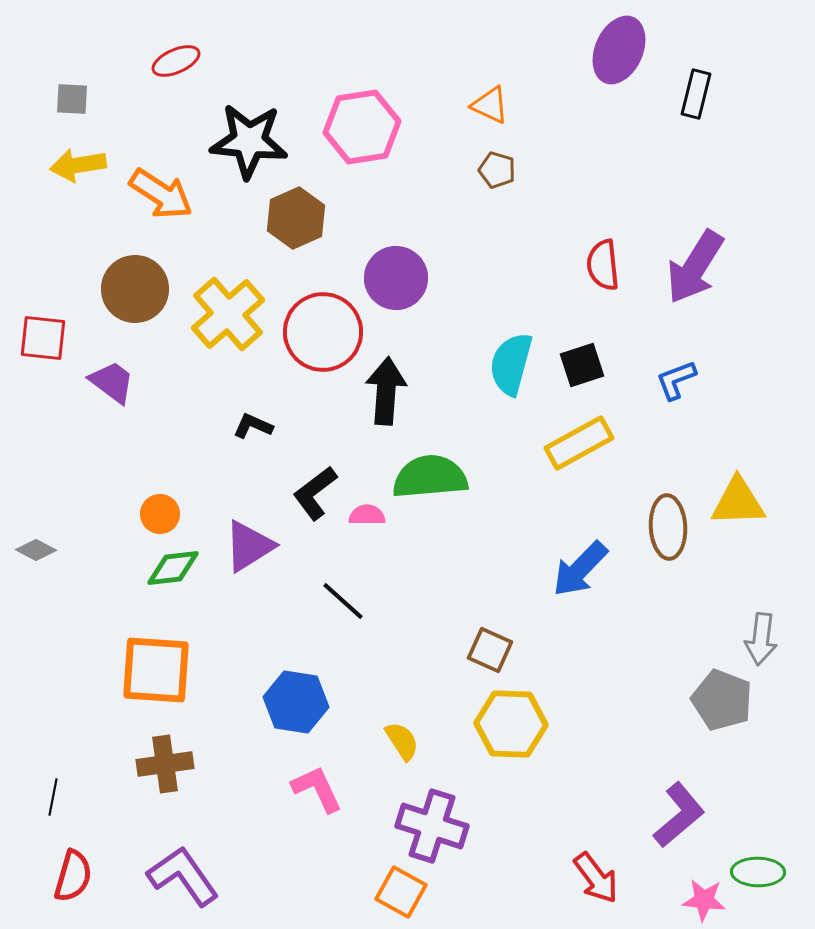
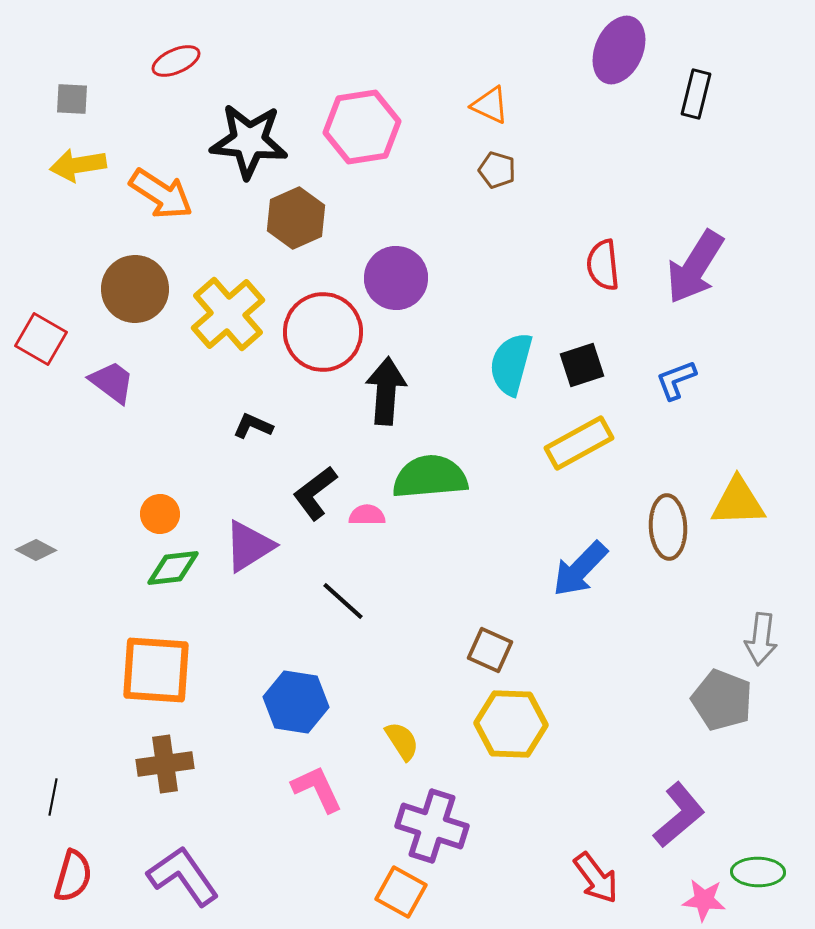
red square at (43, 338): moved 2 px left, 1 px down; rotated 24 degrees clockwise
